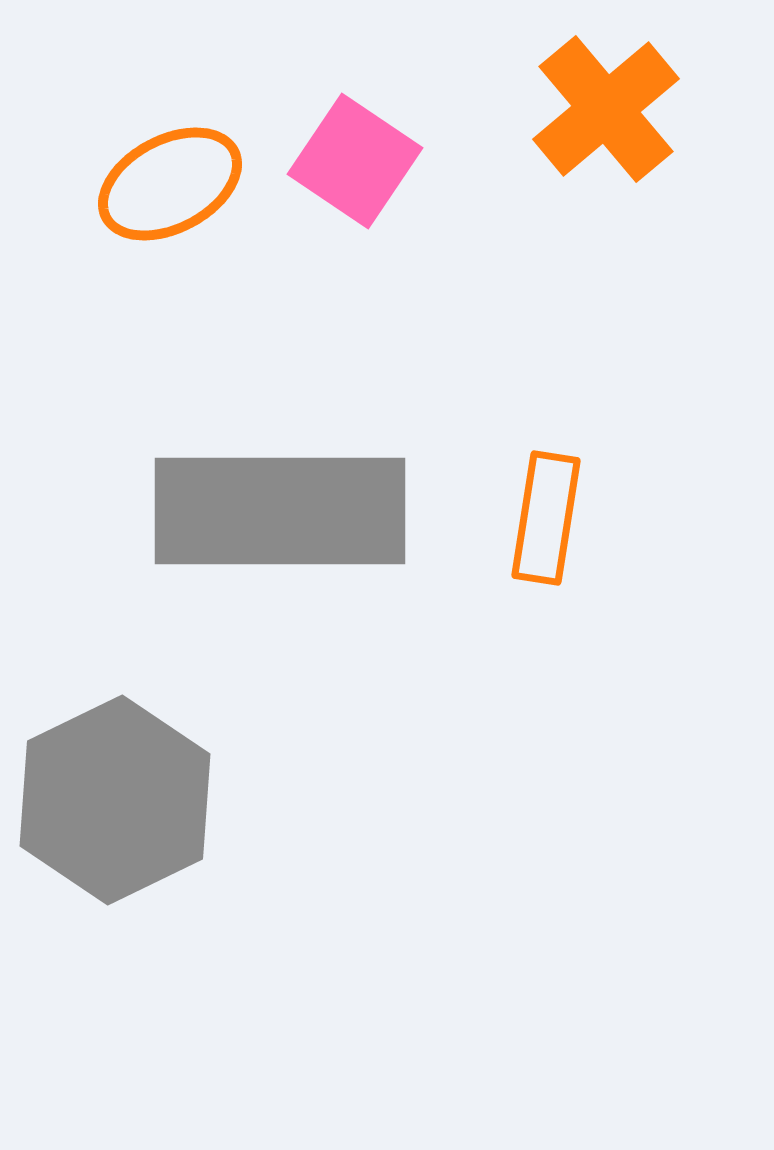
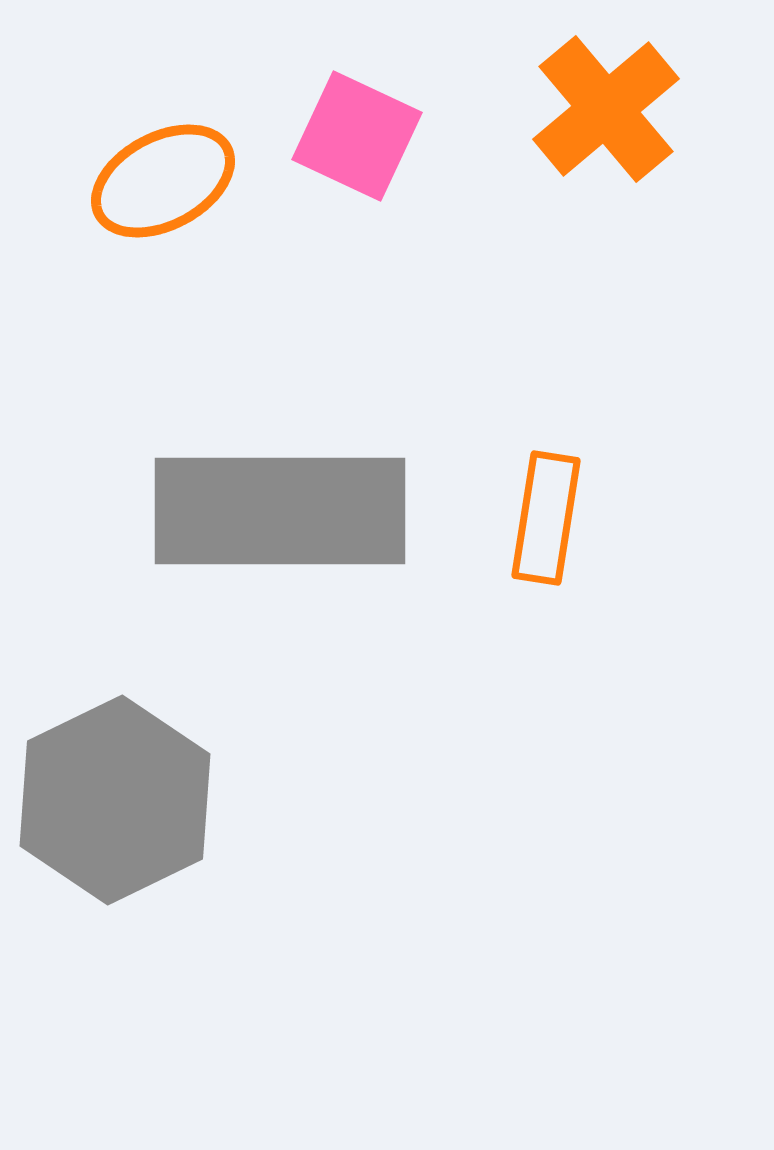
pink square: moved 2 px right, 25 px up; rotated 9 degrees counterclockwise
orange ellipse: moved 7 px left, 3 px up
